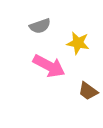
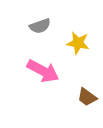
pink arrow: moved 6 px left, 5 px down
brown trapezoid: moved 1 px left, 6 px down
